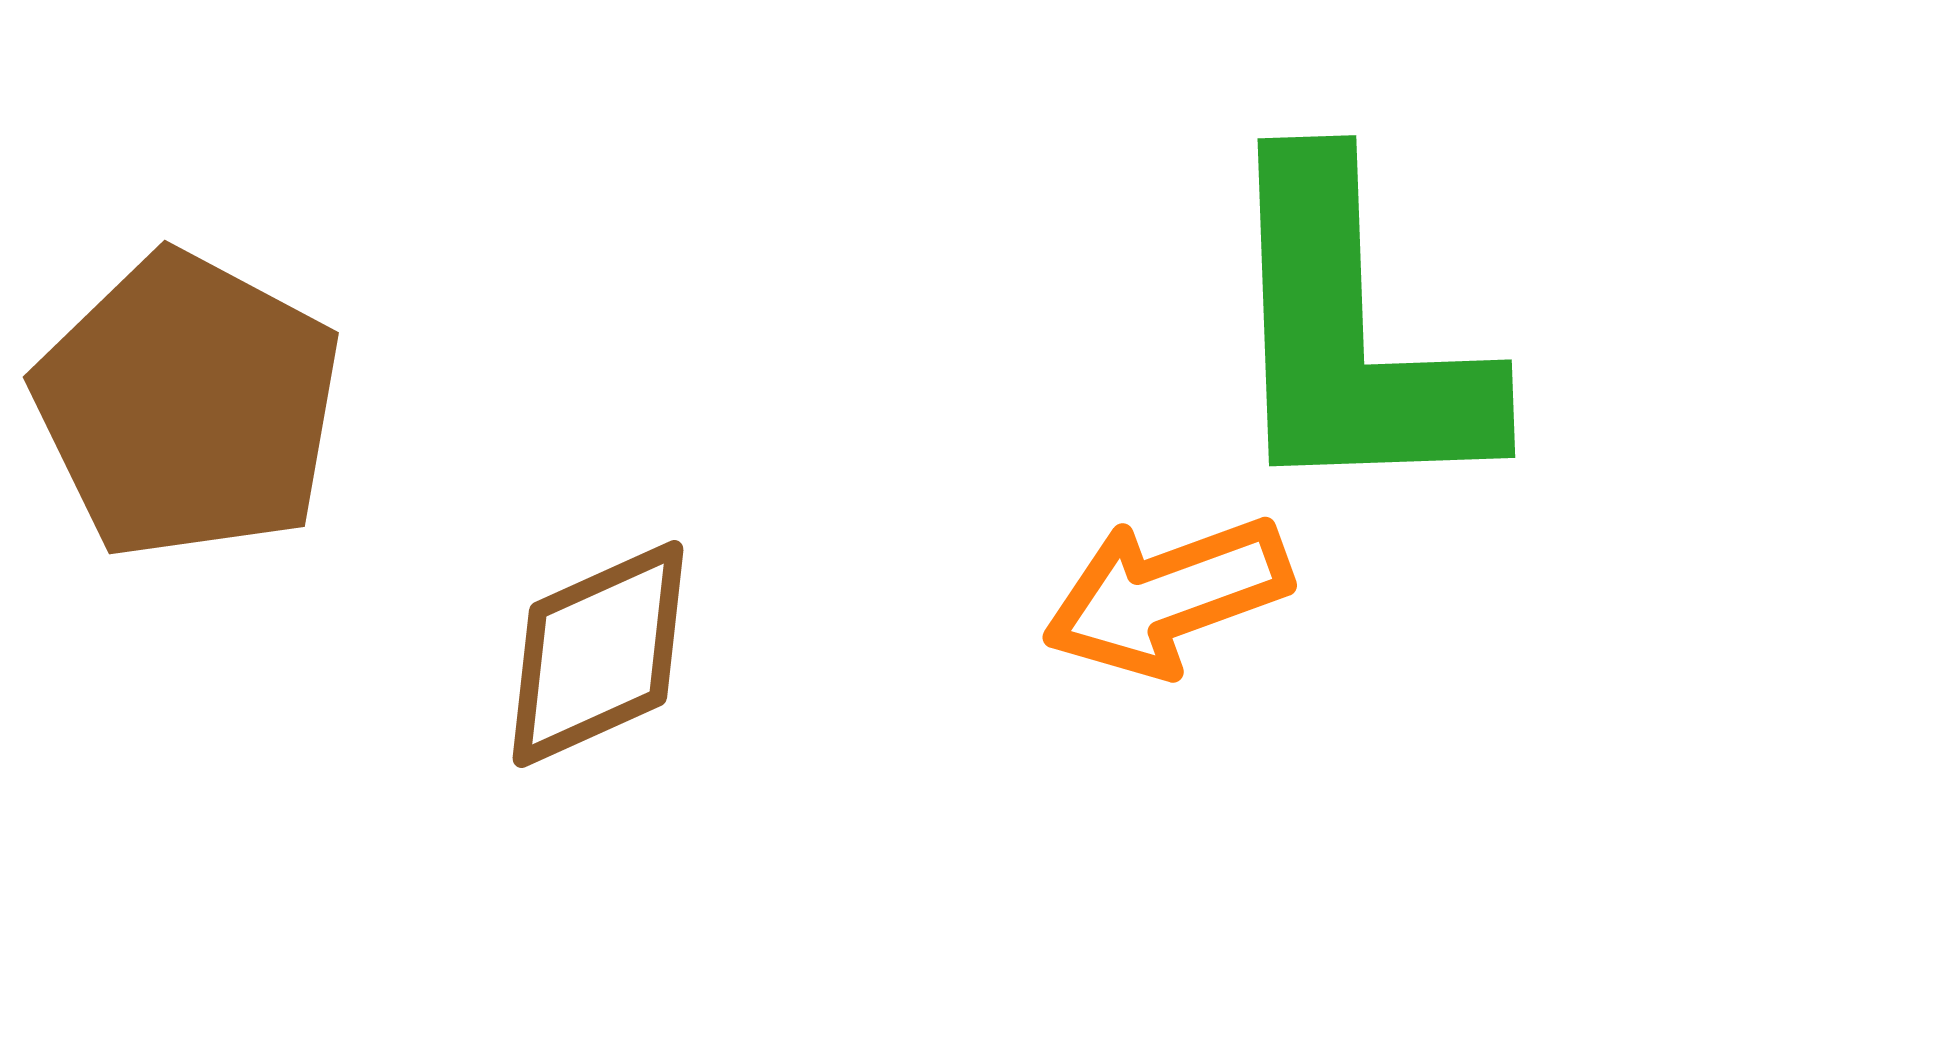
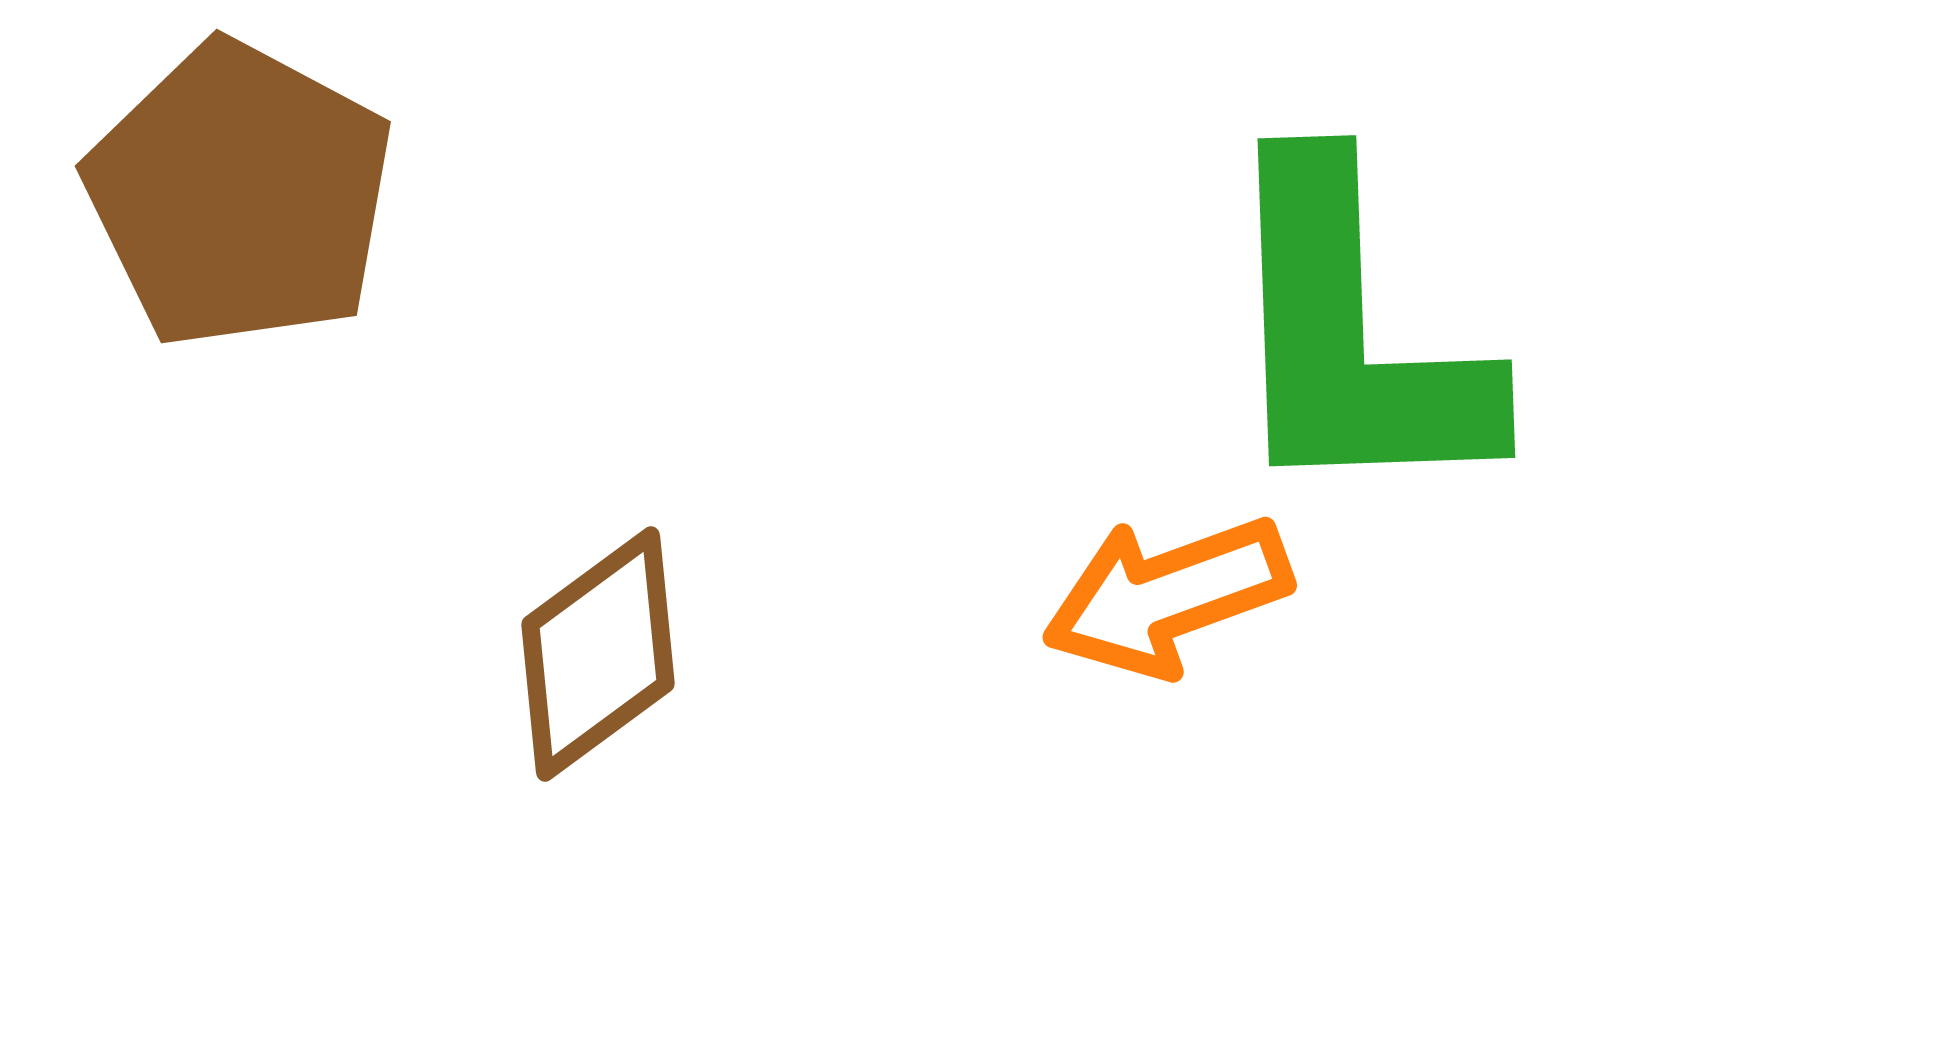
brown pentagon: moved 52 px right, 211 px up
brown diamond: rotated 12 degrees counterclockwise
